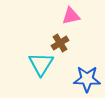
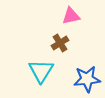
cyan triangle: moved 7 px down
blue star: rotated 8 degrees counterclockwise
